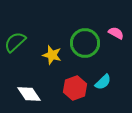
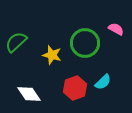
pink semicircle: moved 4 px up
green semicircle: moved 1 px right
